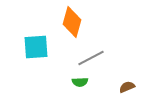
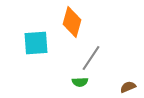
cyan square: moved 4 px up
gray line: rotated 28 degrees counterclockwise
brown semicircle: moved 1 px right
